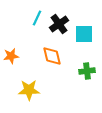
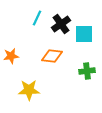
black cross: moved 2 px right
orange diamond: rotated 70 degrees counterclockwise
